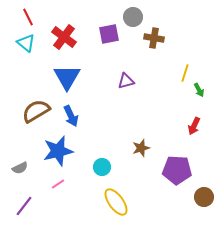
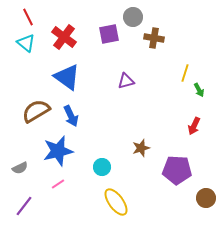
blue triangle: rotated 24 degrees counterclockwise
brown circle: moved 2 px right, 1 px down
